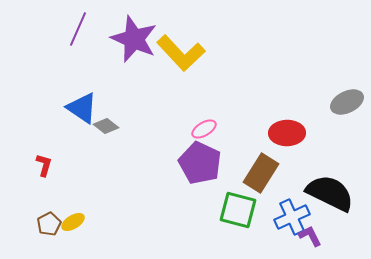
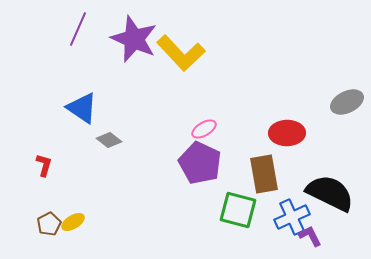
gray diamond: moved 3 px right, 14 px down
brown rectangle: moved 3 px right, 1 px down; rotated 42 degrees counterclockwise
